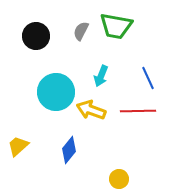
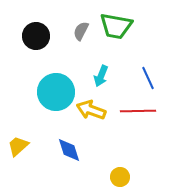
blue diamond: rotated 56 degrees counterclockwise
yellow circle: moved 1 px right, 2 px up
